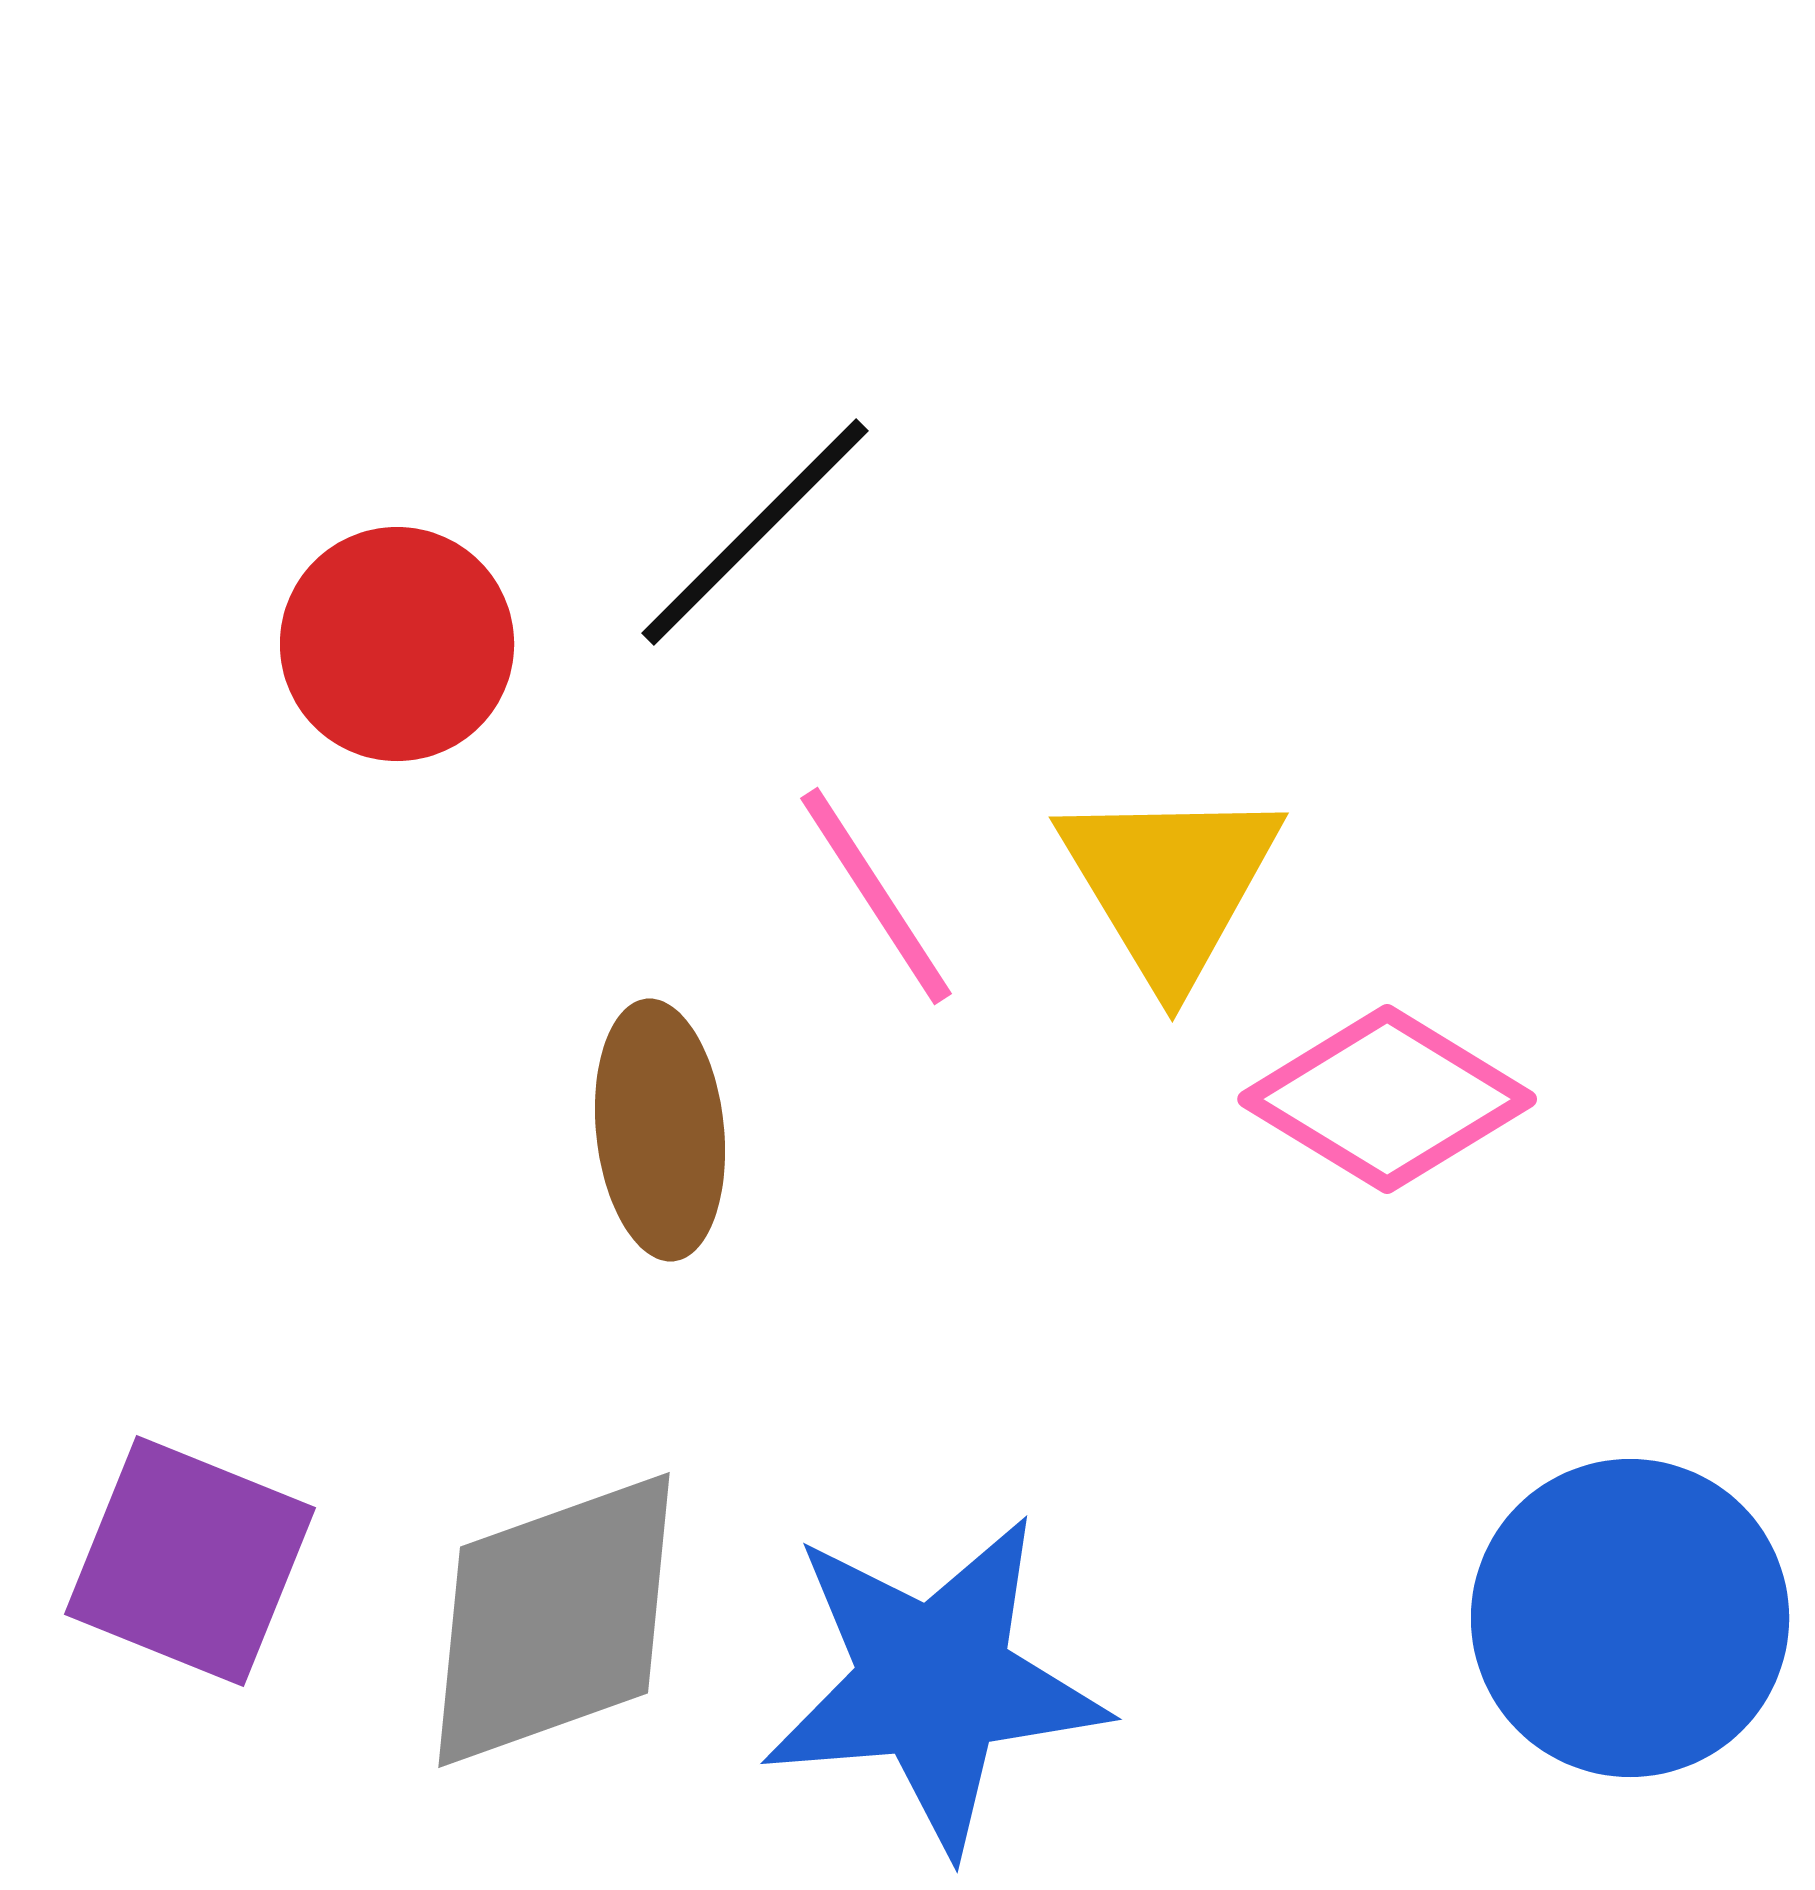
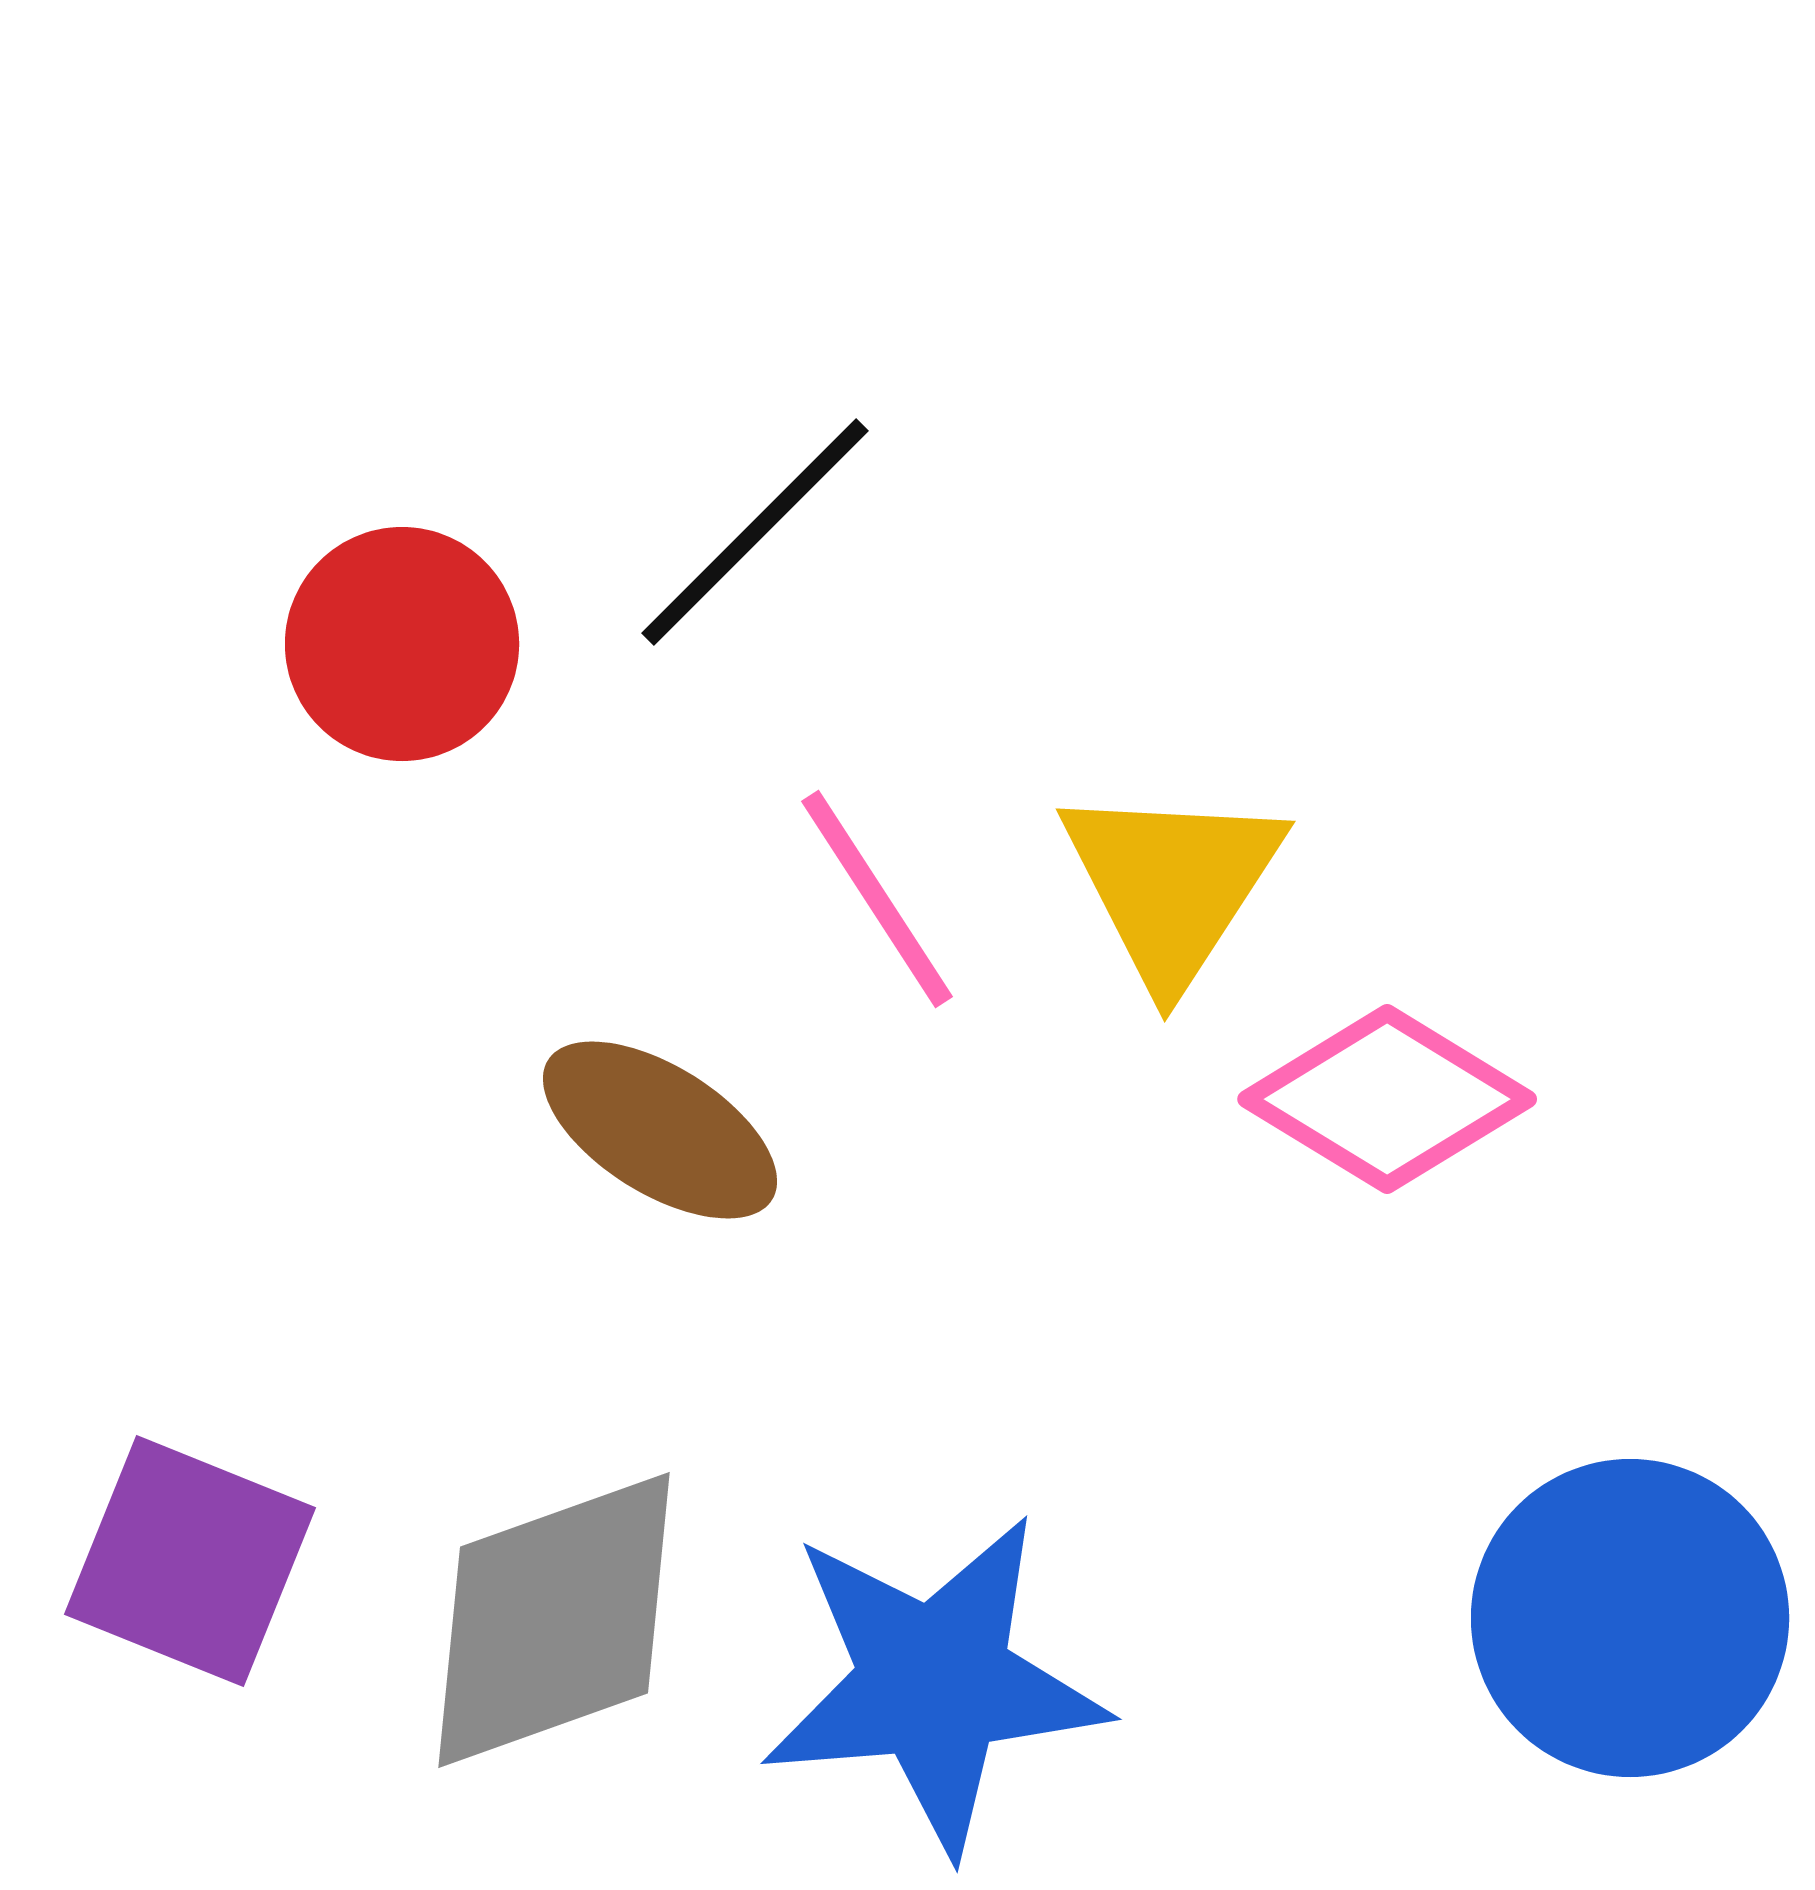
red circle: moved 5 px right
yellow triangle: moved 2 px right; rotated 4 degrees clockwise
pink line: moved 1 px right, 3 px down
brown ellipse: rotated 52 degrees counterclockwise
